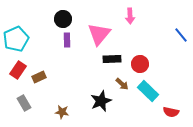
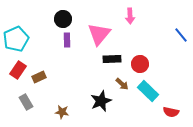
gray rectangle: moved 2 px right, 1 px up
